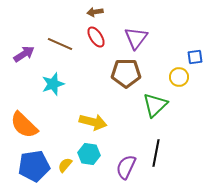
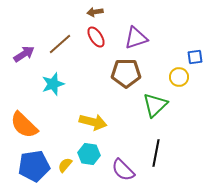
purple triangle: rotated 35 degrees clockwise
brown line: rotated 65 degrees counterclockwise
purple semicircle: moved 3 px left, 3 px down; rotated 70 degrees counterclockwise
